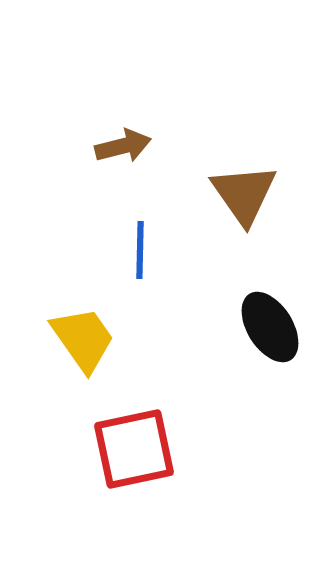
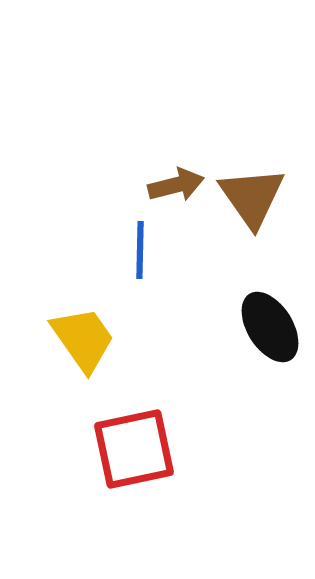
brown arrow: moved 53 px right, 39 px down
brown triangle: moved 8 px right, 3 px down
